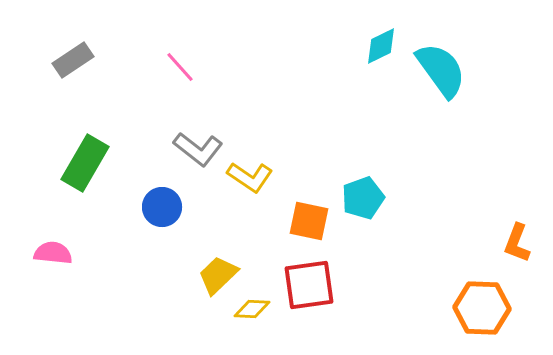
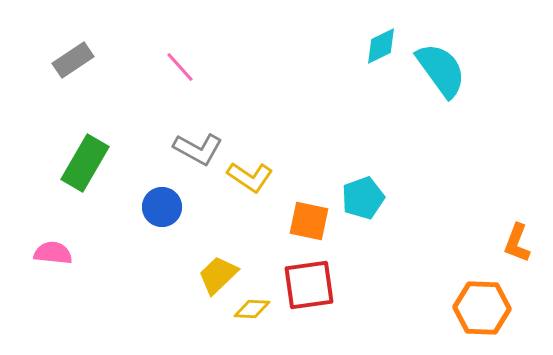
gray L-shape: rotated 9 degrees counterclockwise
